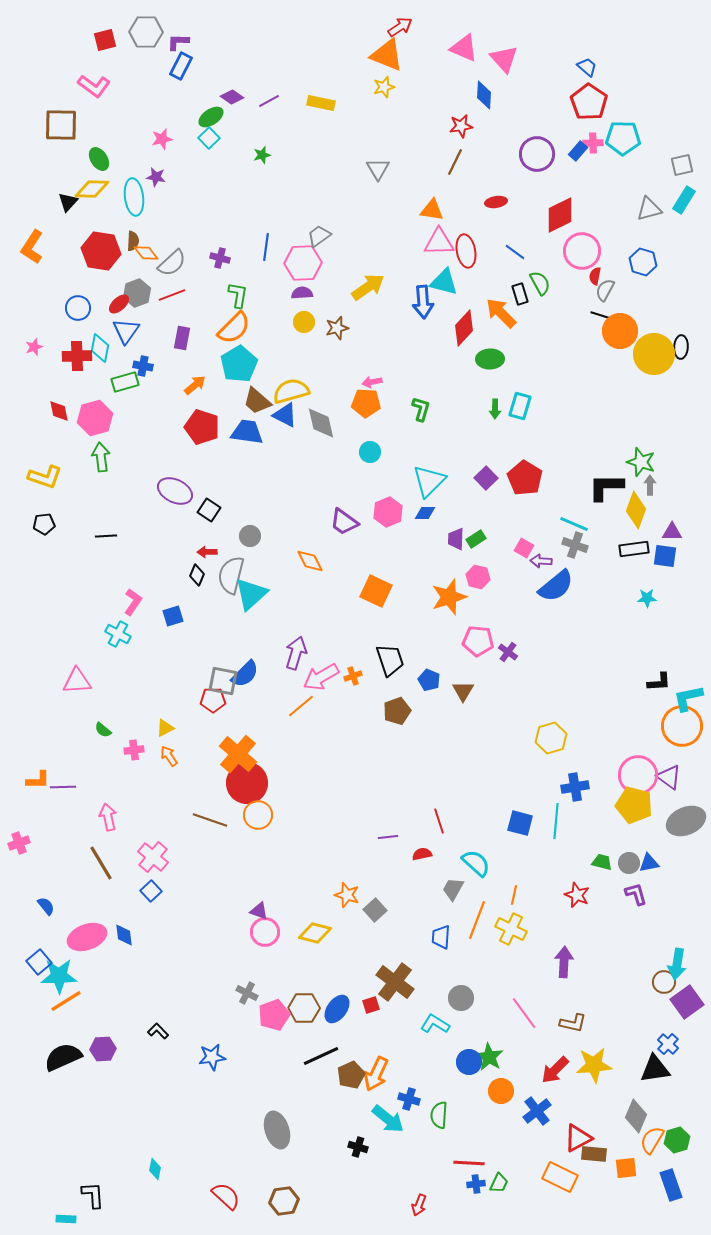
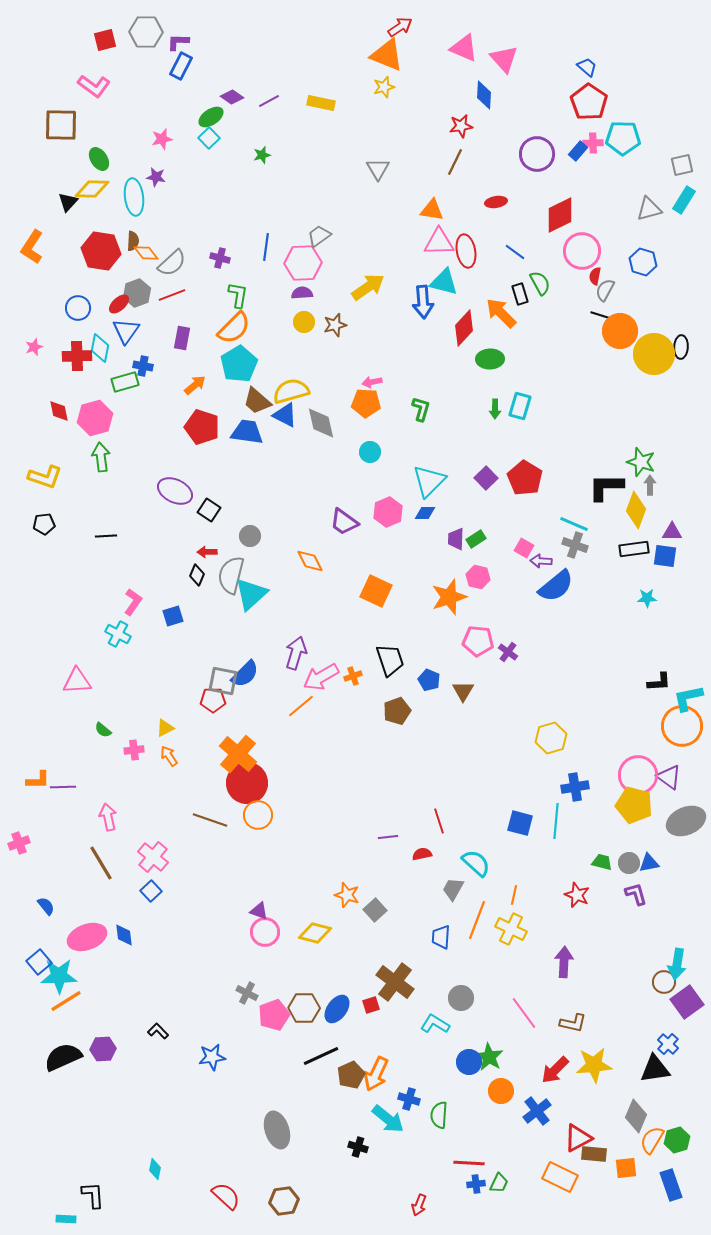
brown star at (337, 328): moved 2 px left, 3 px up
